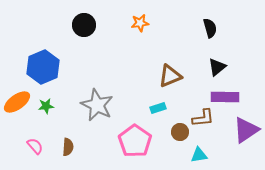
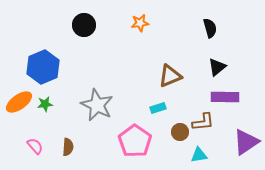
orange ellipse: moved 2 px right
green star: moved 1 px left, 2 px up
brown L-shape: moved 4 px down
purple triangle: moved 12 px down
